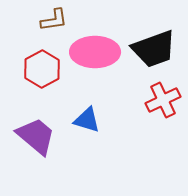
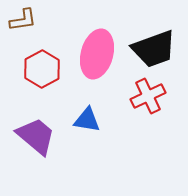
brown L-shape: moved 31 px left
pink ellipse: moved 2 px right, 2 px down; rotated 75 degrees counterclockwise
red cross: moved 15 px left, 4 px up
blue triangle: rotated 8 degrees counterclockwise
